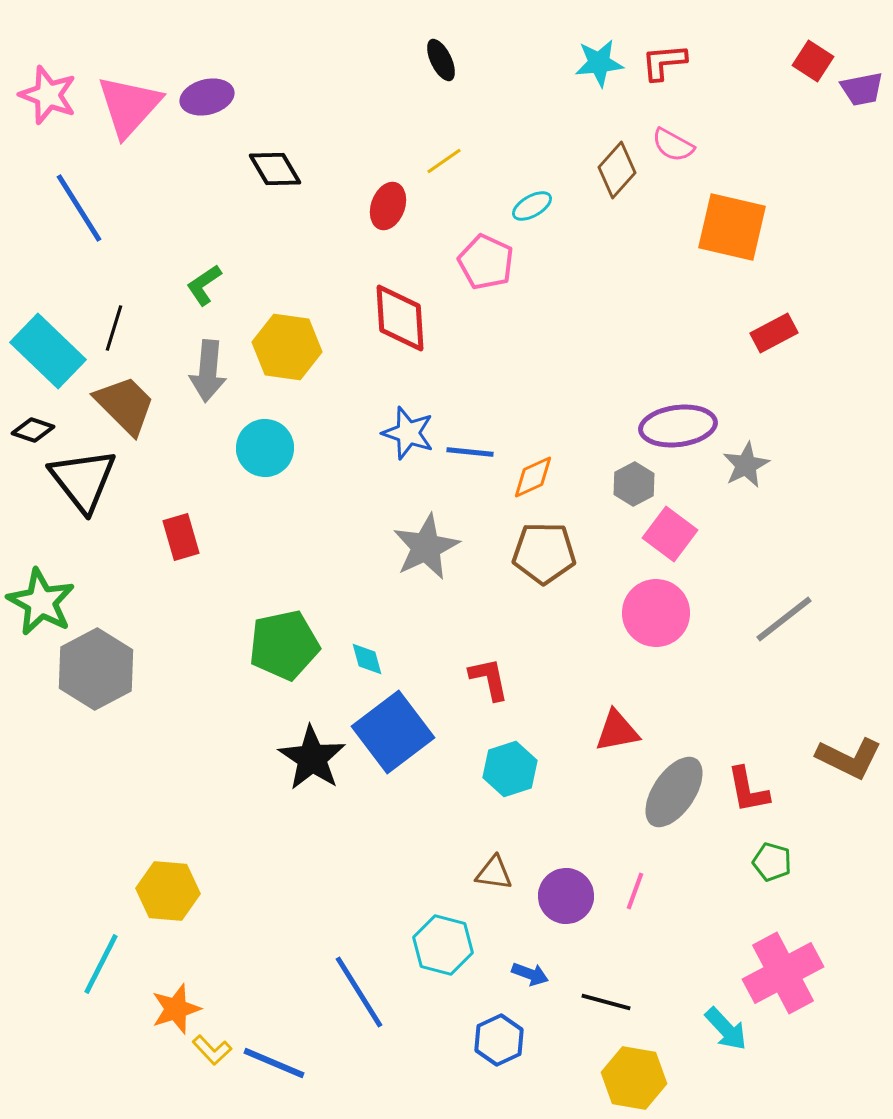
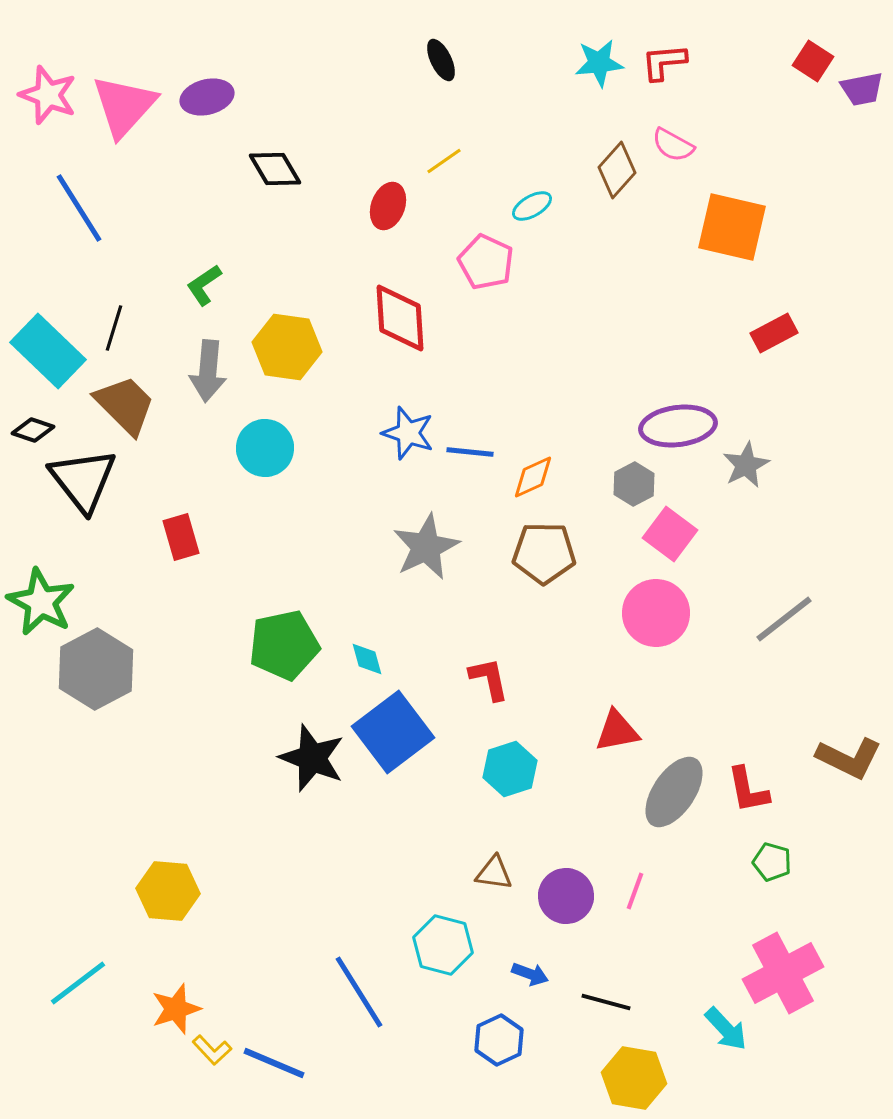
pink triangle at (129, 106): moved 5 px left
black star at (312, 758): rotated 12 degrees counterclockwise
cyan line at (101, 964): moved 23 px left, 19 px down; rotated 26 degrees clockwise
